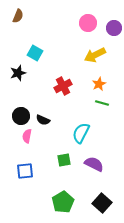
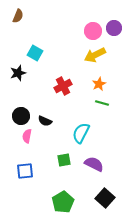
pink circle: moved 5 px right, 8 px down
black semicircle: moved 2 px right, 1 px down
black square: moved 3 px right, 5 px up
